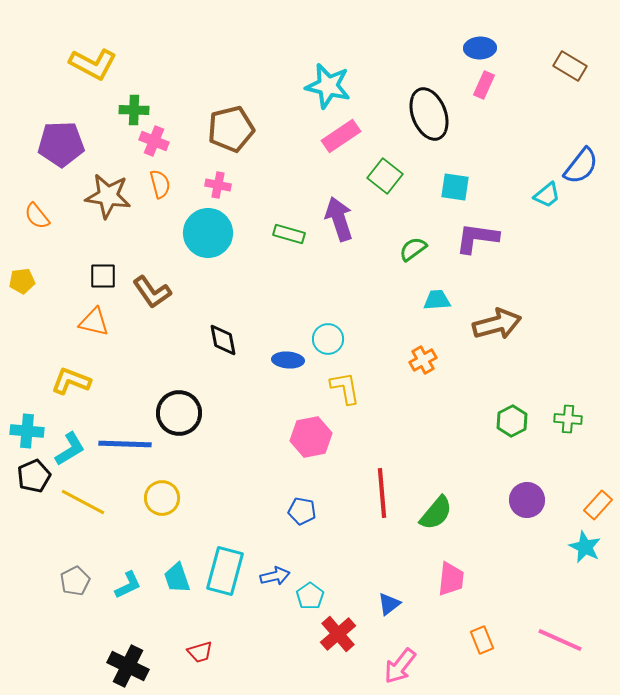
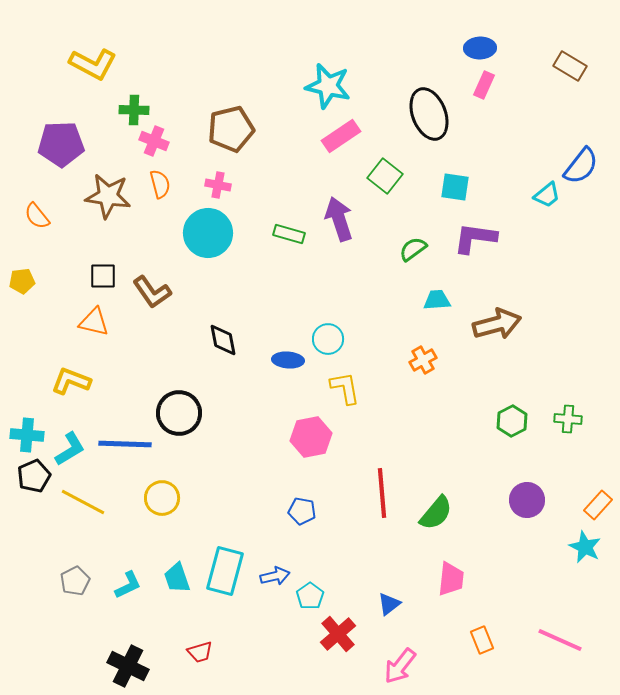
purple L-shape at (477, 238): moved 2 px left
cyan cross at (27, 431): moved 4 px down
